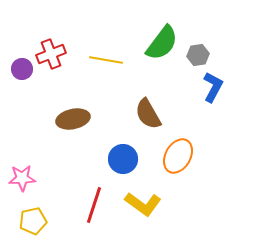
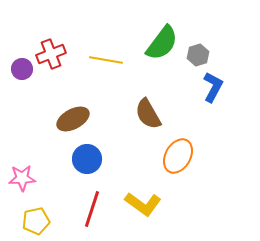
gray hexagon: rotated 10 degrees counterclockwise
brown ellipse: rotated 16 degrees counterclockwise
blue circle: moved 36 px left
red line: moved 2 px left, 4 px down
yellow pentagon: moved 3 px right
